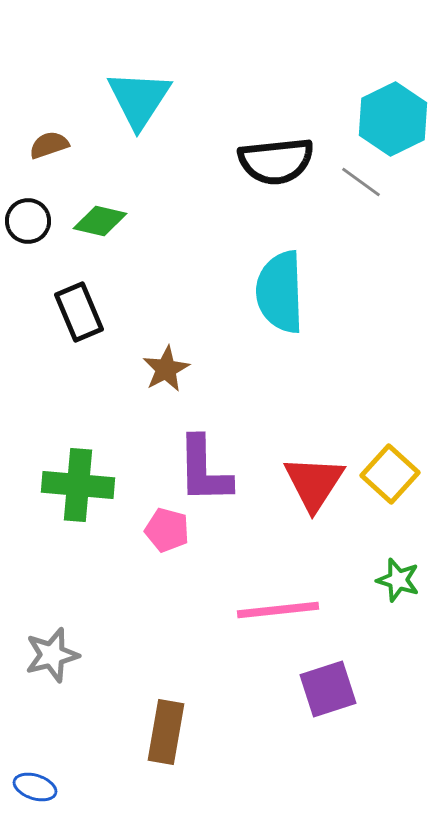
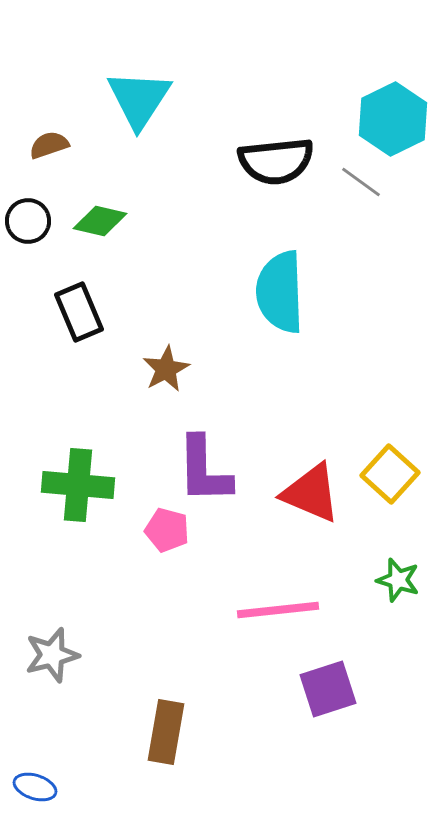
red triangle: moved 3 px left, 10 px down; rotated 40 degrees counterclockwise
